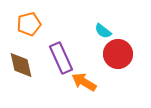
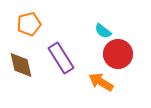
purple rectangle: rotated 8 degrees counterclockwise
orange arrow: moved 17 px right
